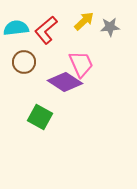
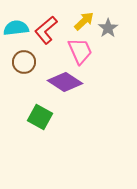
gray star: moved 2 px left, 1 px down; rotated 30 degrees counterclockwise
pink trapezoid: moved 1 px left, 13 px up
